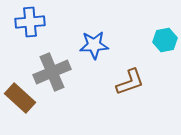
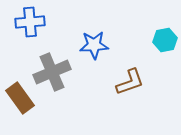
brown rectangle: rotated 12 degrees clockwise
